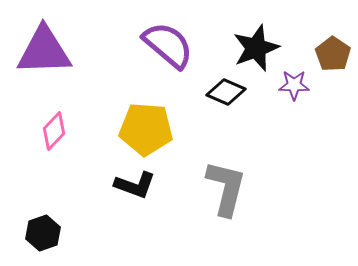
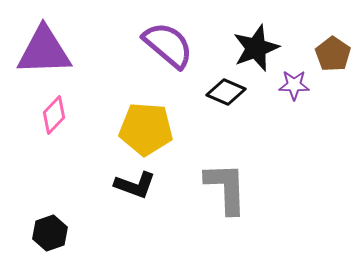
pink diamond: moved 16 px up
gray L-shape: rotated 16 degrees counterclockwise
black hexagon: moved 7 px right
